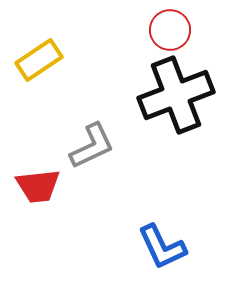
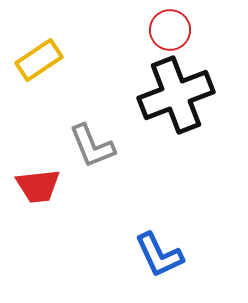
gray L-shape: rotated 93 degrees clockwise
blue L-shape: moved 3 px left, 8 px down
